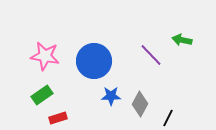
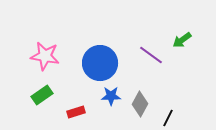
green arrow: rotated 48 degrees counterclockwise
purple line: rotated 10 degrees counterclockwise
blue circle: moved 6 px right, 2 px down
red rectangle: moved 18 px right, 6 px up
